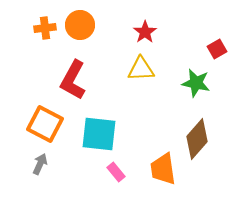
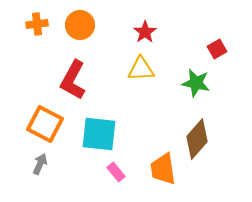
orange cross: moved 8 px left, 4 px up
